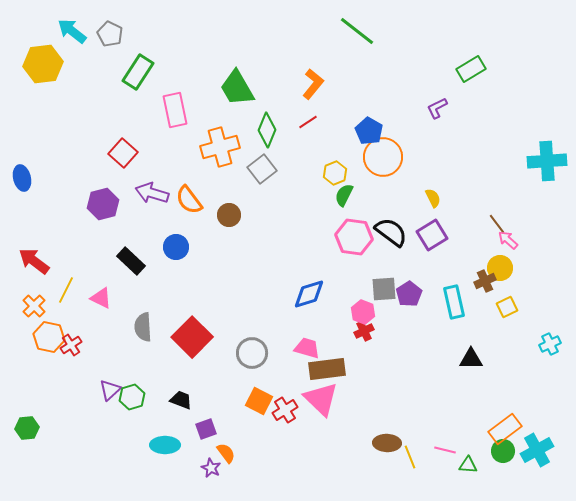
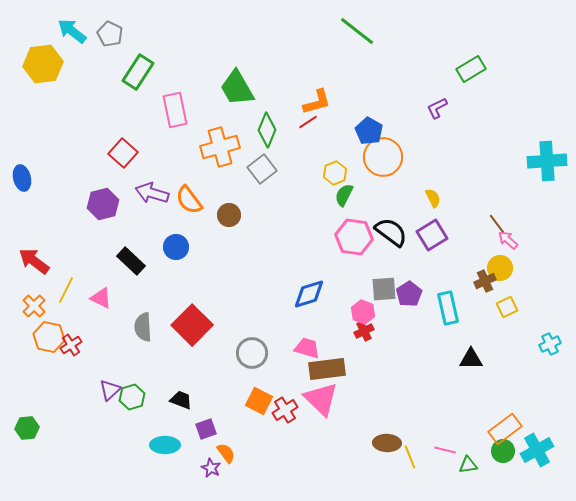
orange L-shape at (313, 84): moved 4 px right, 18 px down; rotated 36 degrees clockwise
cyan rectangle at (454, 302): moved 6 px left, 6 px down
red square at (192, 337): moved 12 px up
green triangle at (468, 465): rotated 12 degrees counterclockwise
